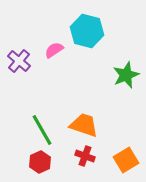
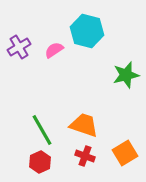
purple cross: moved 14 px up; rotated 20 degrees clockwise
green star: rotated 8 degrees clockwise
orange square: moved 1 px left, 7 px up
